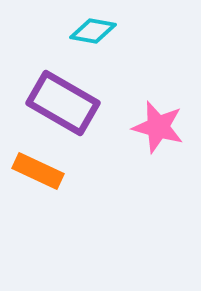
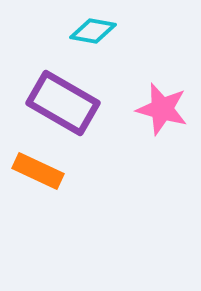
pink star: moved 4 px right, 18 px up
